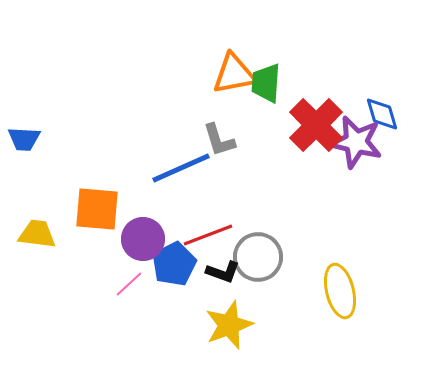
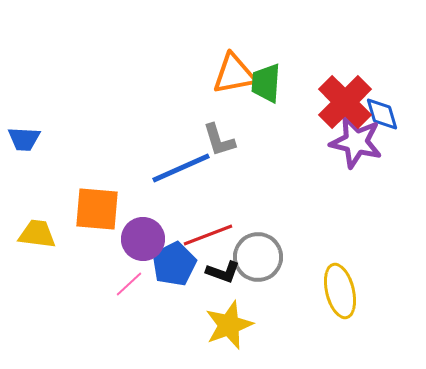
red cross: moved 29 px right, 23 px up
